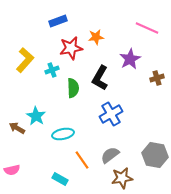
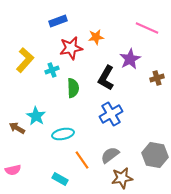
black L-shape: moved 6 px right
pink semicircle: moved 1 px right
